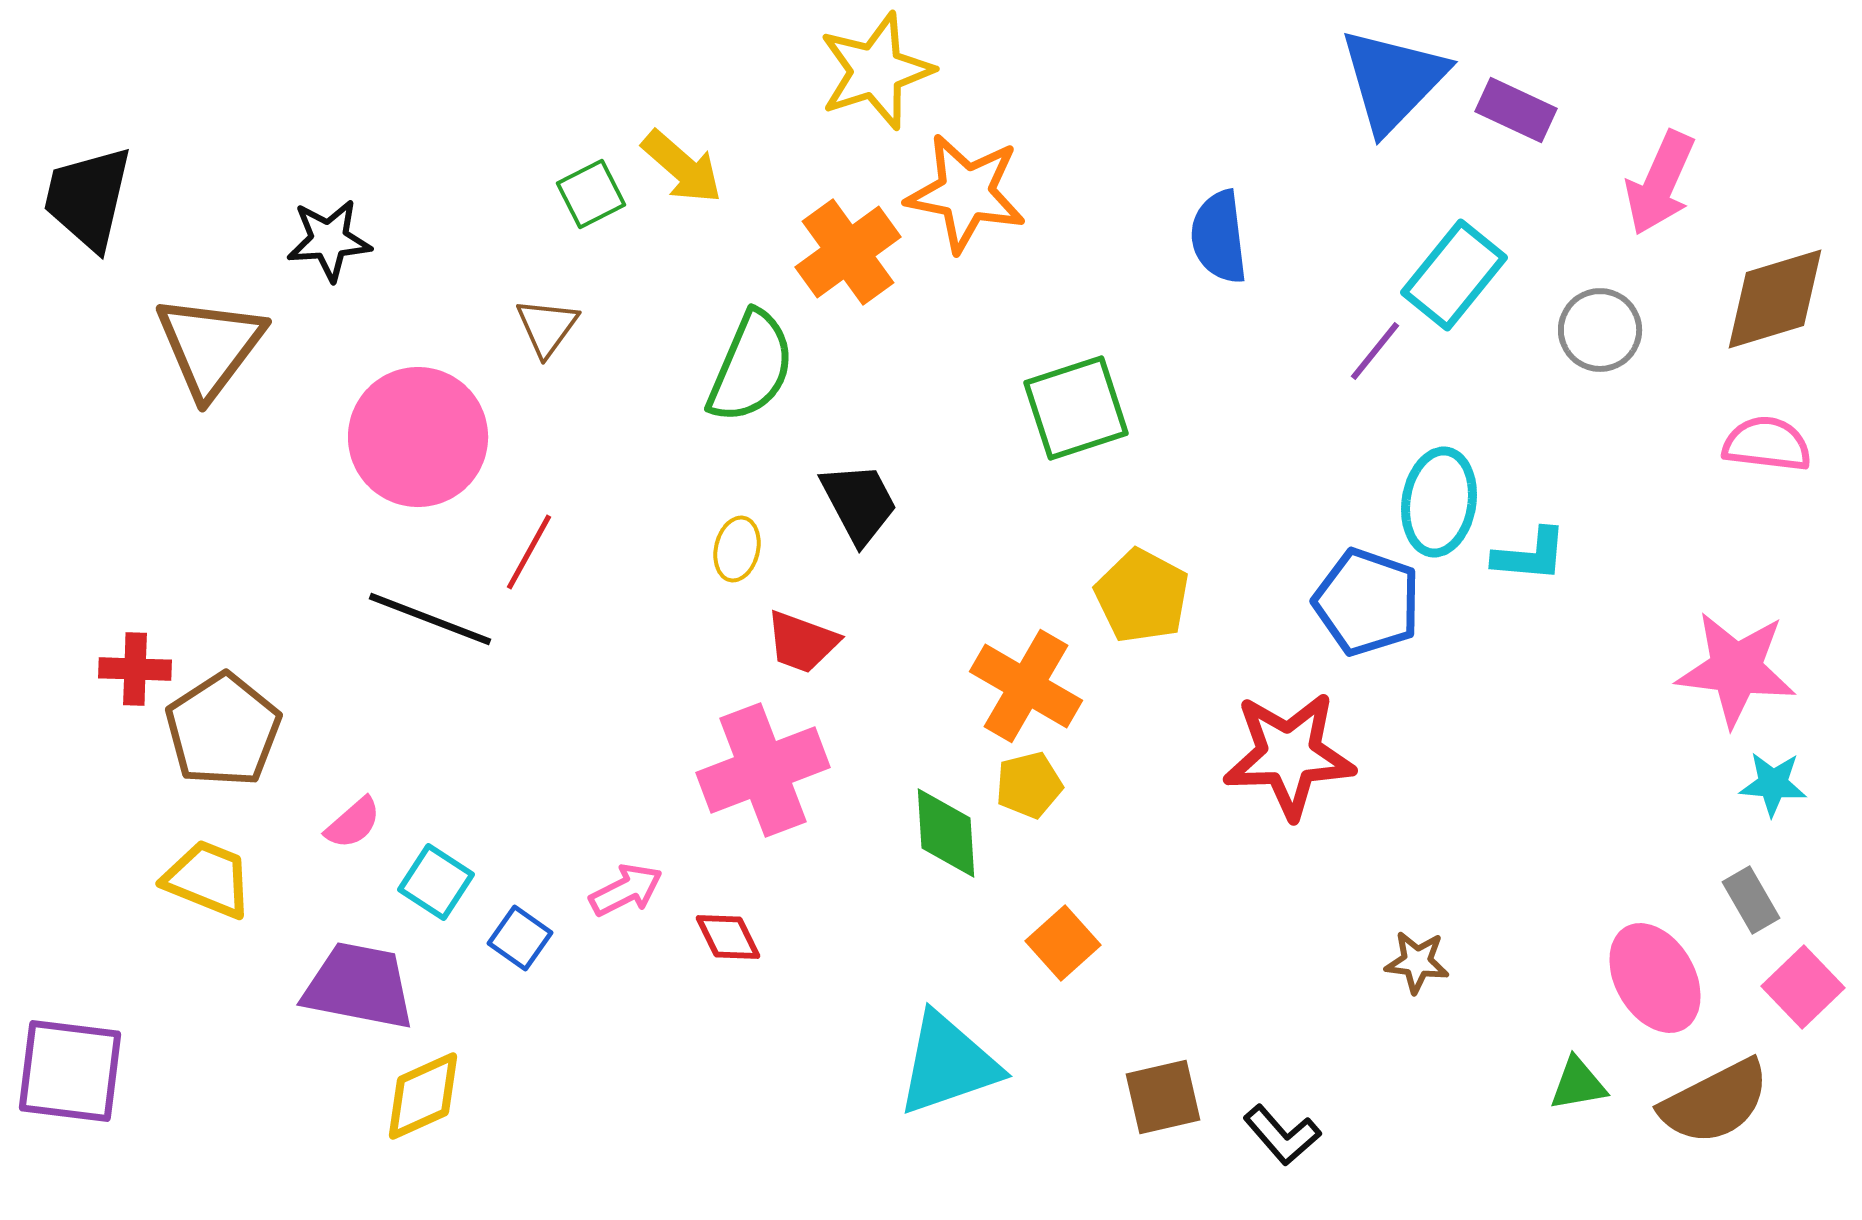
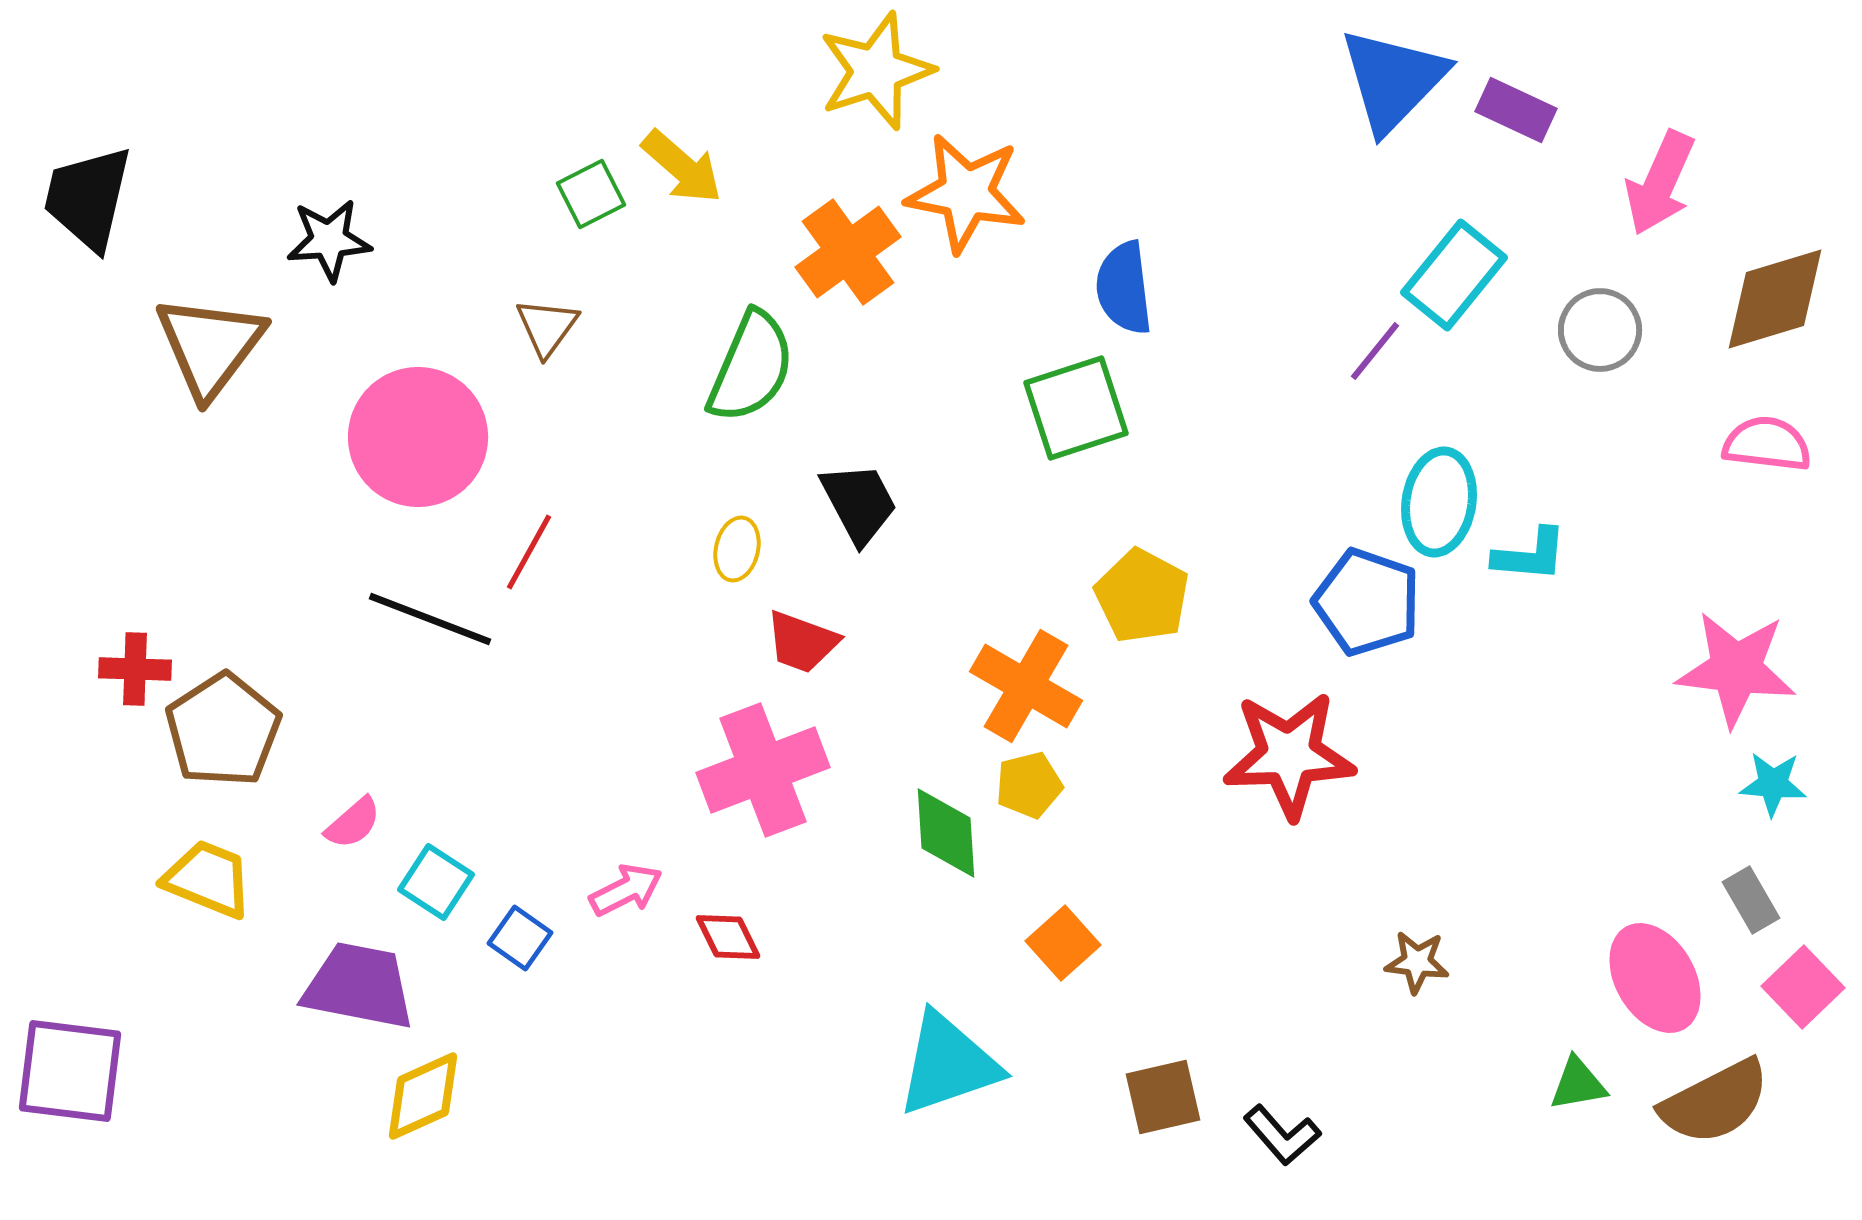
blue semicircle at (1219, 237): moved 95 px left, 51 px down
